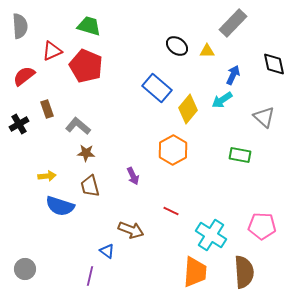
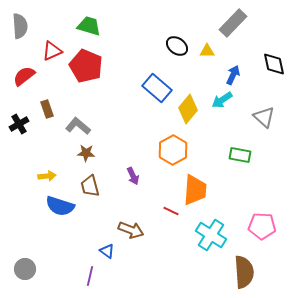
orange trapezoid: moved 82 px up
